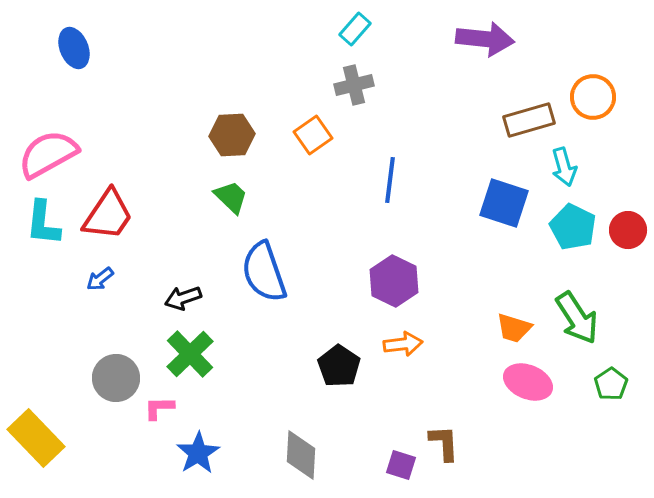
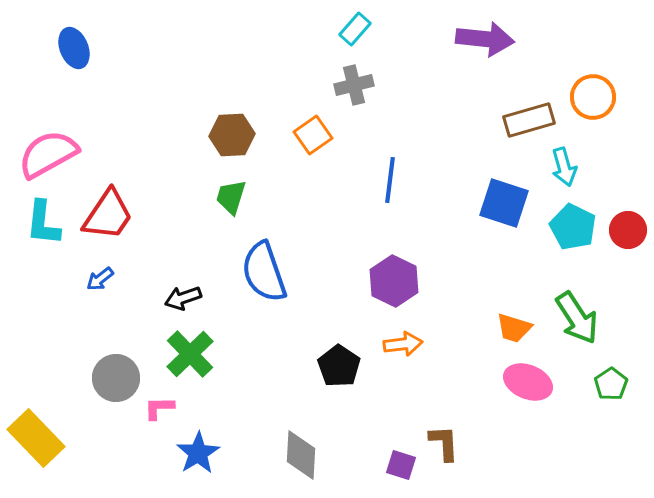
green trapezoid: rotated 117 degrees counterclockwise
